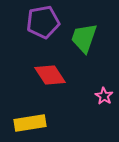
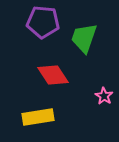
purple pentagon: rotated 16 degrees clockwise
red diamond: moved 3 px right
yellow rectangle: moved 8 px right, 6 px up
